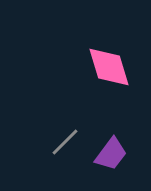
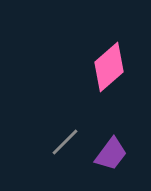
pink diamond: rotated 66 degrees clockwise
